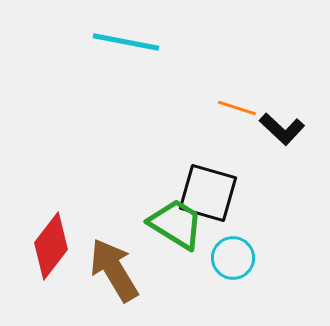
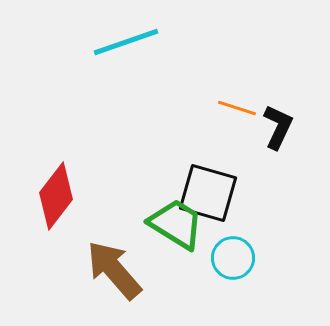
cyan line: rotated 30 degrees counterclockwise
black L-shape: moved 4 px left, 2 px up; rotated 108 degrees counterclockwise
red diamond: moved 5 px right, 50 px up
brown arrow: rotated 10 degrees counterclockwise
